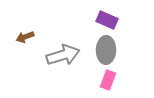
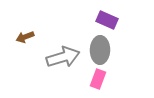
gray ellipse: moved 6 px left
gray arrow: moved 2 px down
pink rectangle: moved 10 px left, 1 px up
